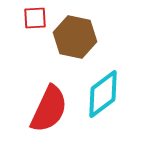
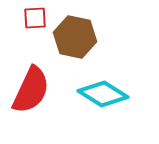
cyan diamond: rotated 69 degrees clockwise
red semicircle: moved 18 px left, 19 px up
